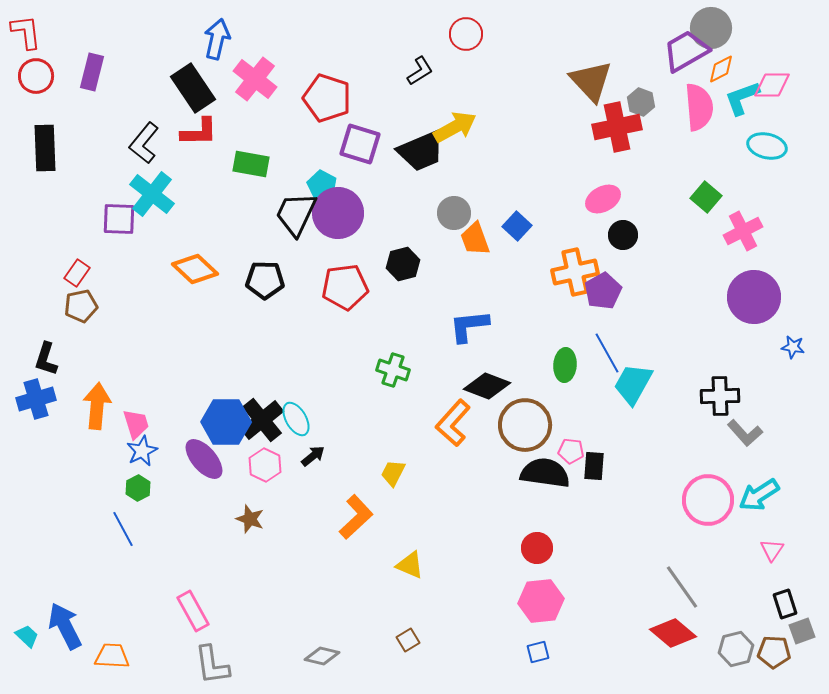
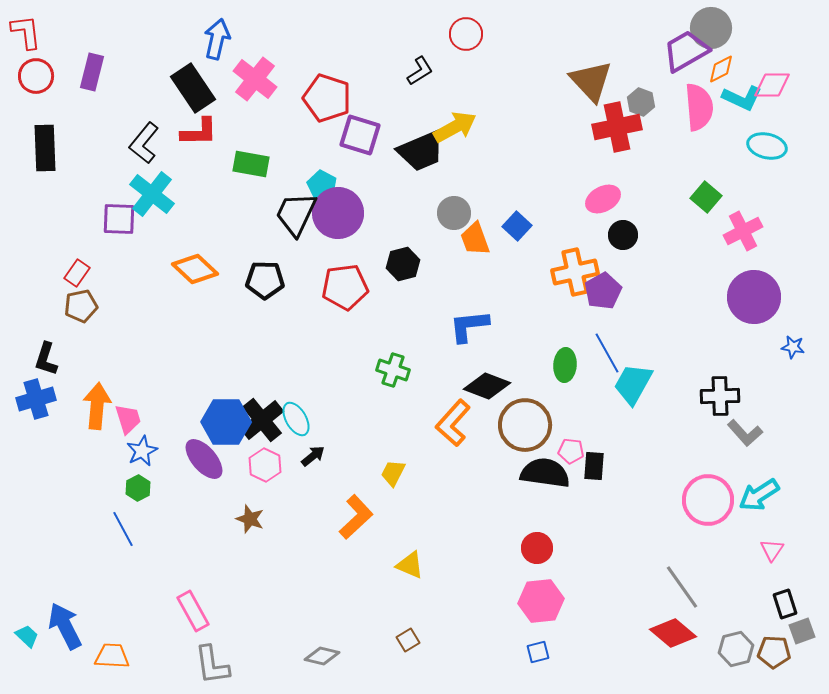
cyan L-shape at (742, 98): rotated 135 degrees counterclockwise
purple square at (360, 144): moved 9 px up
pink trapezoid at (136, 424): moved 8 px left, 5 px up
